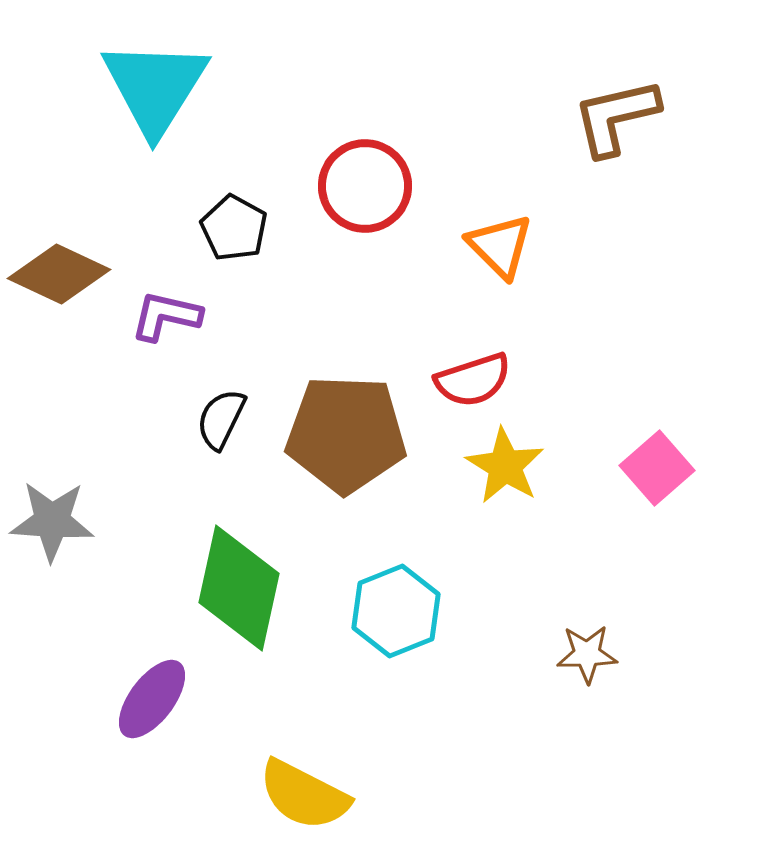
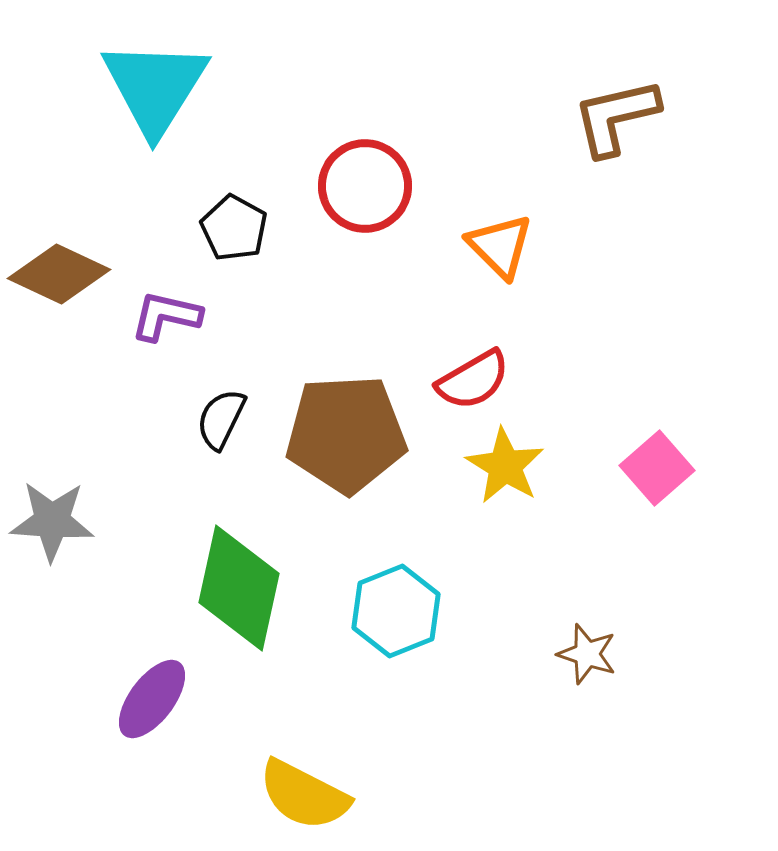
red semicircle: rotated 12 degrees counterclockwise
brown pentagon: rotated 5 degrees counterclockwise
brown star: rotated 20 degrees clockwise
